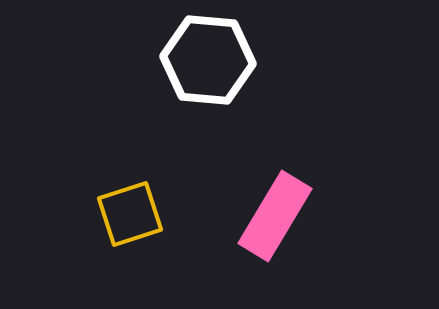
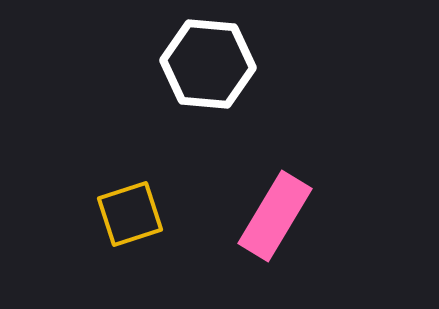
white hexagon: moved 4 px down
